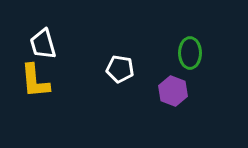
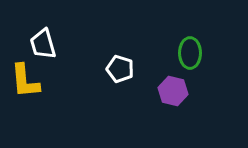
white pentagon: rotated 8 degrees clockwise
yellow L-shape: moved 10 px left
purple hexagon: rotated 8 degrees counterclockwise
